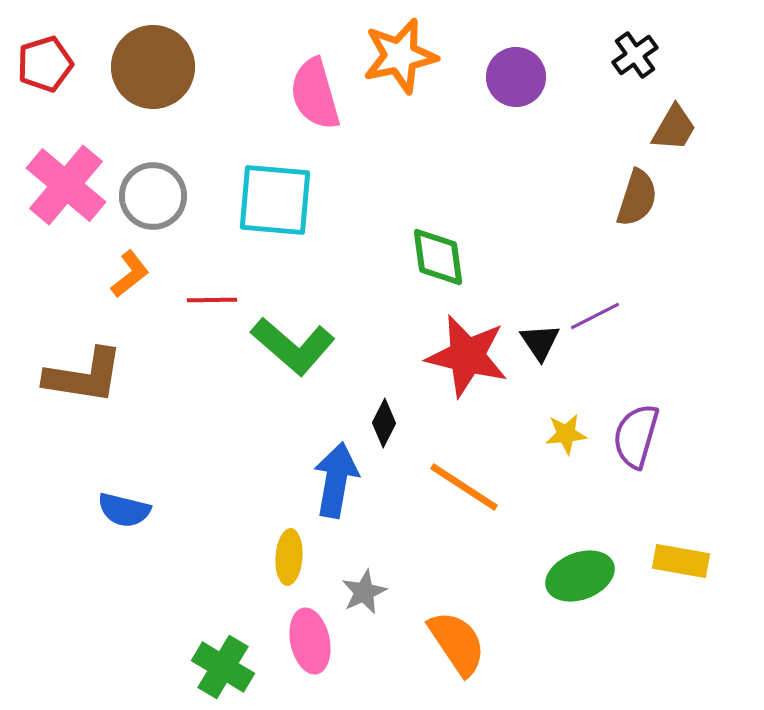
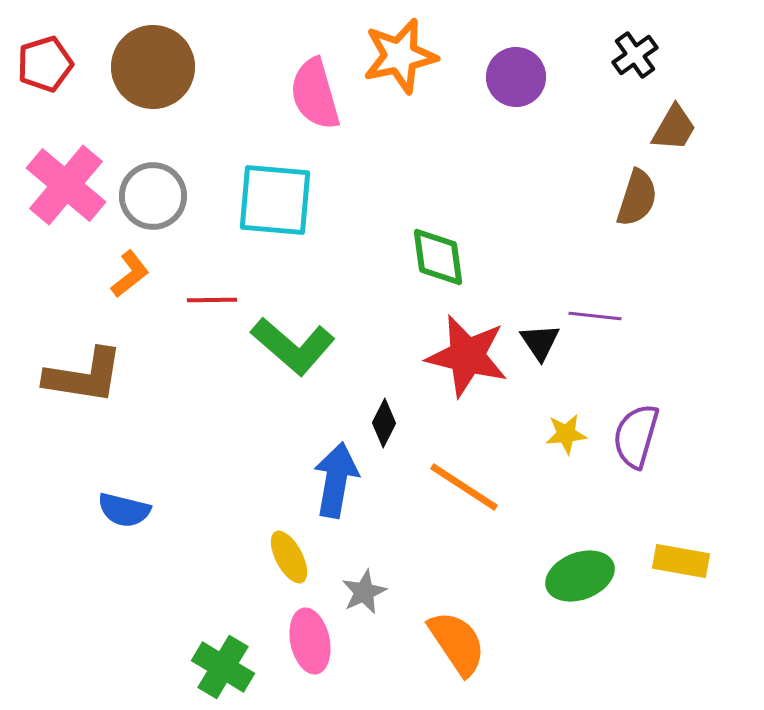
purple line: rotated 33 degrees clockwise
yellow ellipse: rotated 32 degrees counterclockwise
